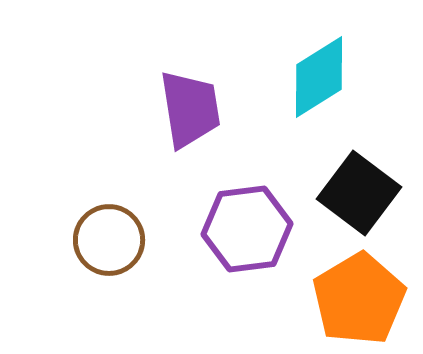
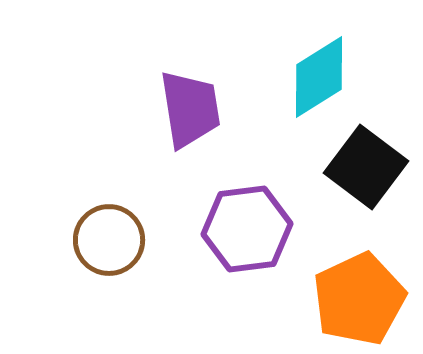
black square: moved 7 px right, 26 px up
orange pentagon: rotated 6 degrees clockwise
